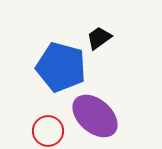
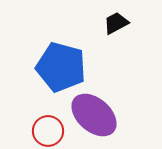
black trapezoid: moved 17 px right, 15 px up; rotated 8 degrees clockwise
purple ellipse: moved 1 px left, 1 px up
